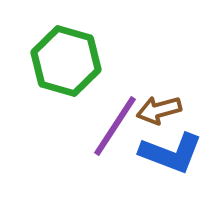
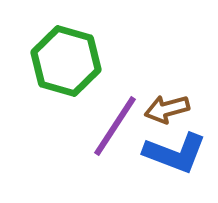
brown arrow: moved 8 px right, 1 px up
blue L-shape: moved 4 px right
